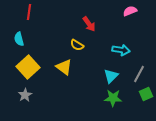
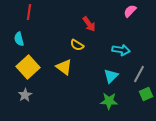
pink semicircle: rotated 24 degrees counterclockwise
green star: moved 4 px left, 3 px down
